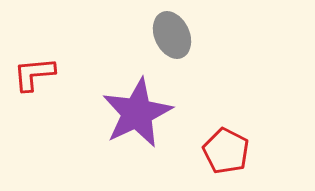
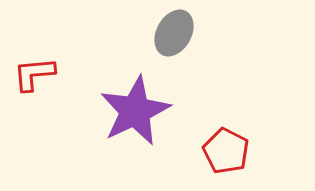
gray ellipse: moved 2 px right, 2 px up; rotated 54 degrees clockwise
purple star: moved 2 px left, 2 px up
